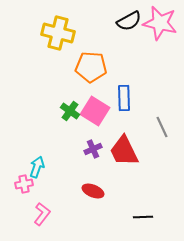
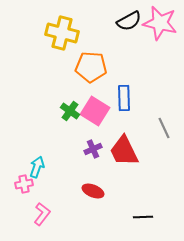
yellow cross: moved 4 px right
gray line: moved 2 px right, 1 px down
